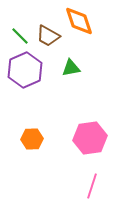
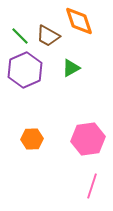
green triangle: rotated 18 degrees counterclockwise
pink hexagon: moved 2 px left, 1 px down
